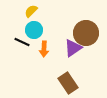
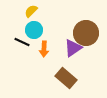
brown rectangle: moved 2 px left, 5 px up; rotated 15 degrees counterclockwise
